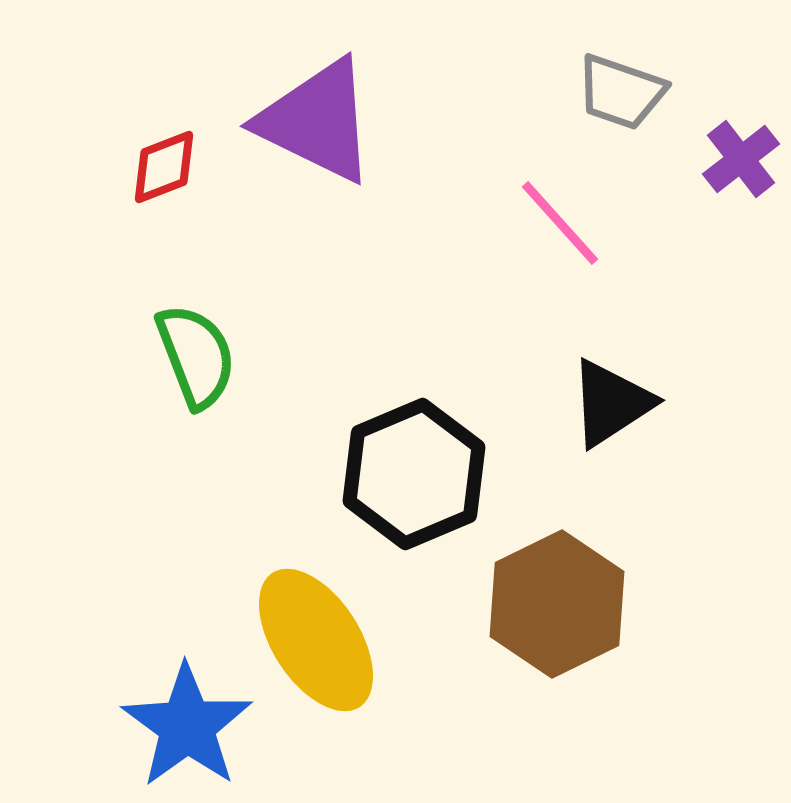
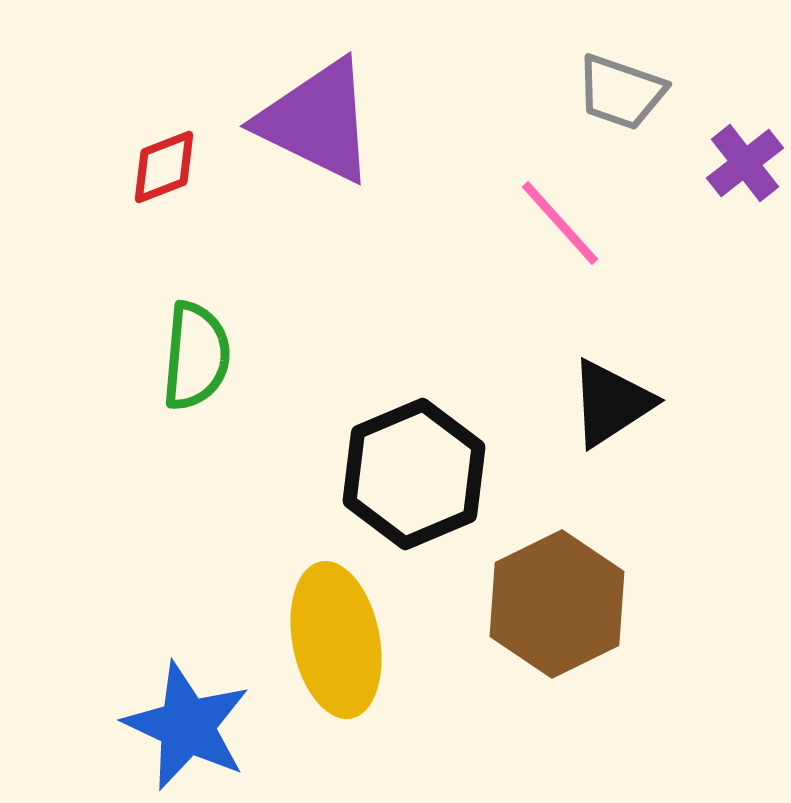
purple cross: moved 4 px right, 4 px down
green semicircle: rotated 26 degrees clockwise
yellow ellipse: moved 20 px right; rotated 22 degrees clockwise
blue star: rotated 11 degrees counterclockwise
